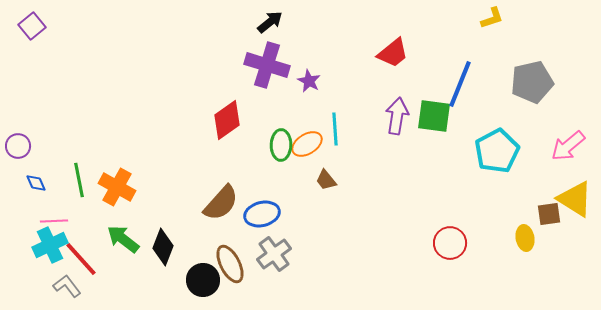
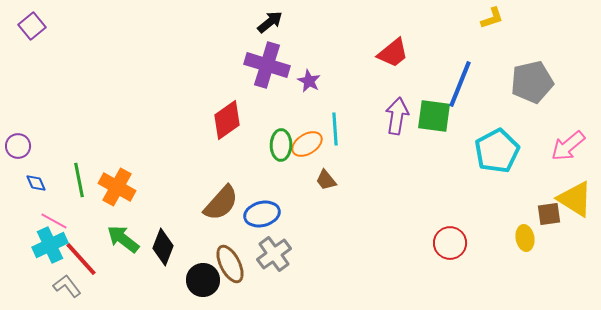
pink line: rotated 32 degrees clockwise
